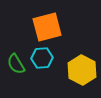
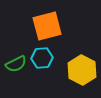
orange square: moved 1 px up
green semicircle: rotated 85 degrees counterclockwise
